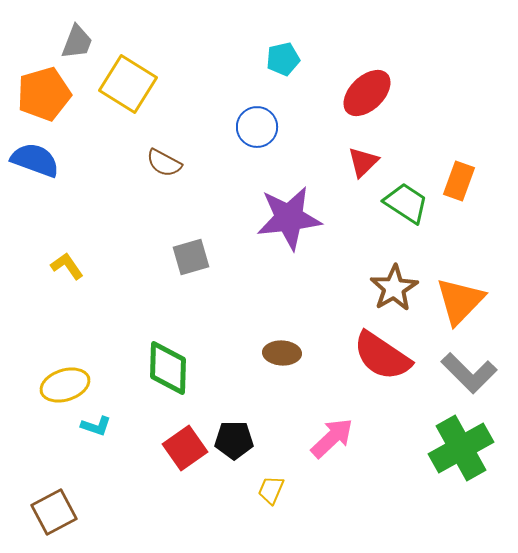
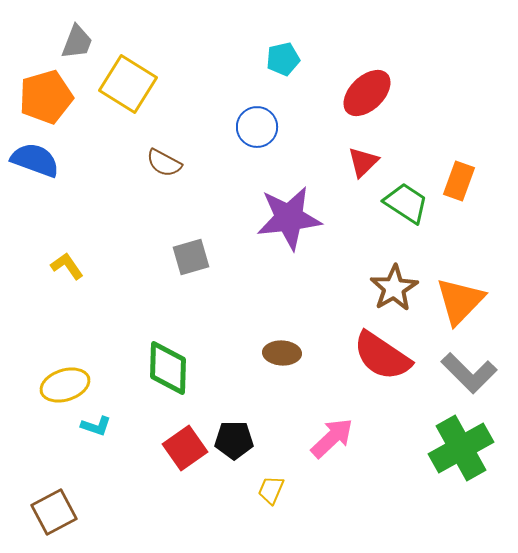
orange pentagon: moved 2 px right, 3 px down
